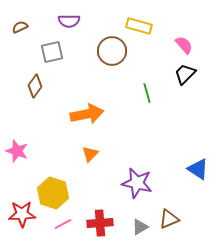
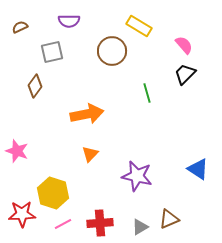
yellow rectangle: rotated 15 degrees clockwise
purple star: moved 7 px up
